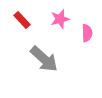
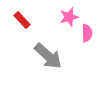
pink star: moved 9 px right, 2 px up
gray arrow: moved 4 px right, 3 px up
